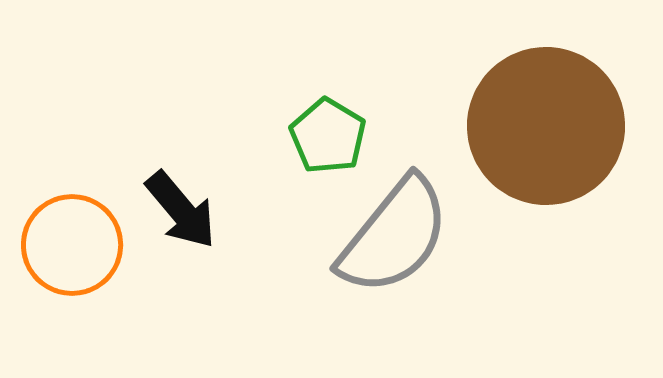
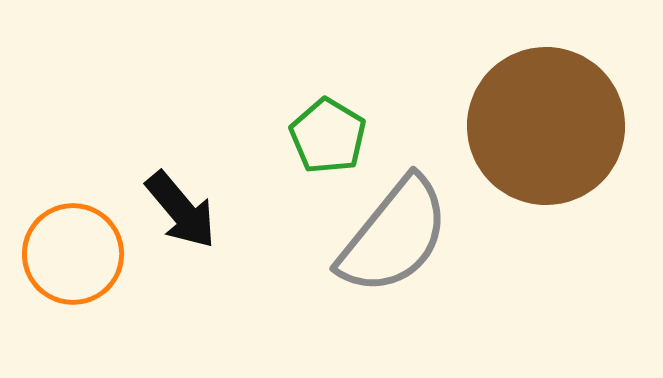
orange circle: moved 1 px right, 9 px down
